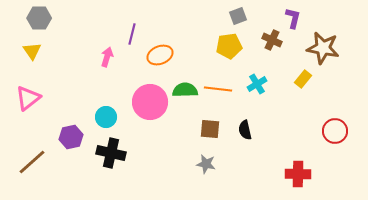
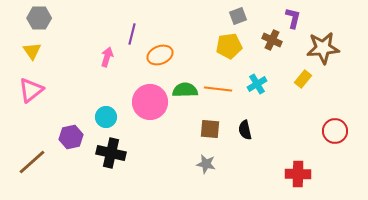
brown star: rotated 16 degrees counterclockwise
pink triangle: moved 3 px right, 8 px up
